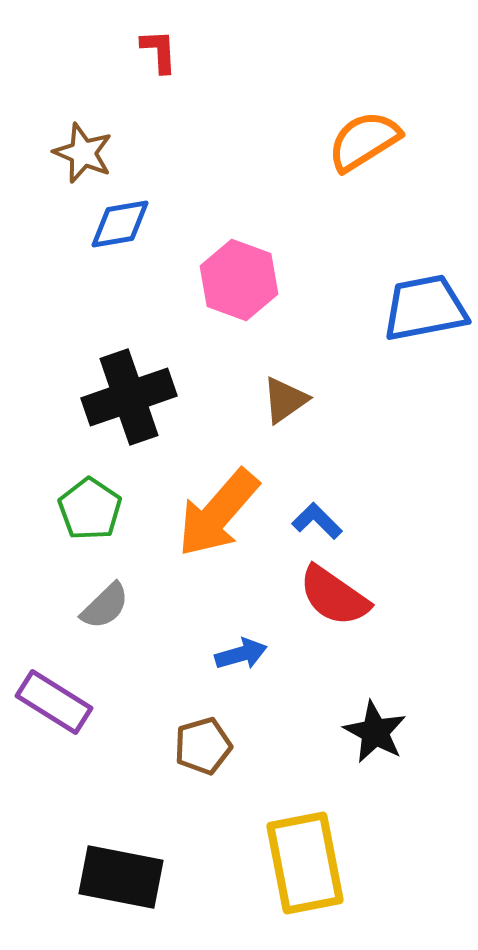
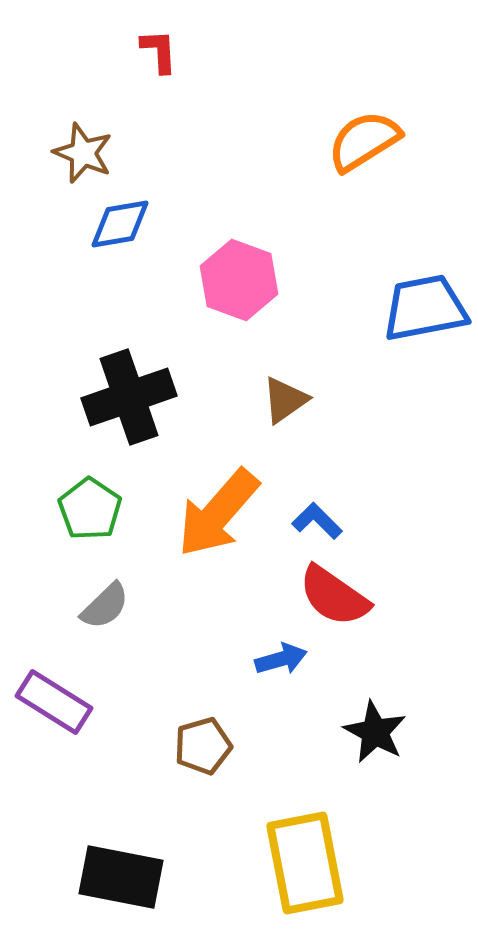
blue arrow: moved 40 px right, 5 px down
